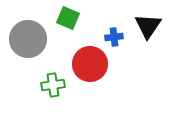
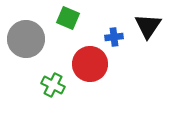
gray circle: moved 2 px left
green cross: rotated 35 degrees clockwise
